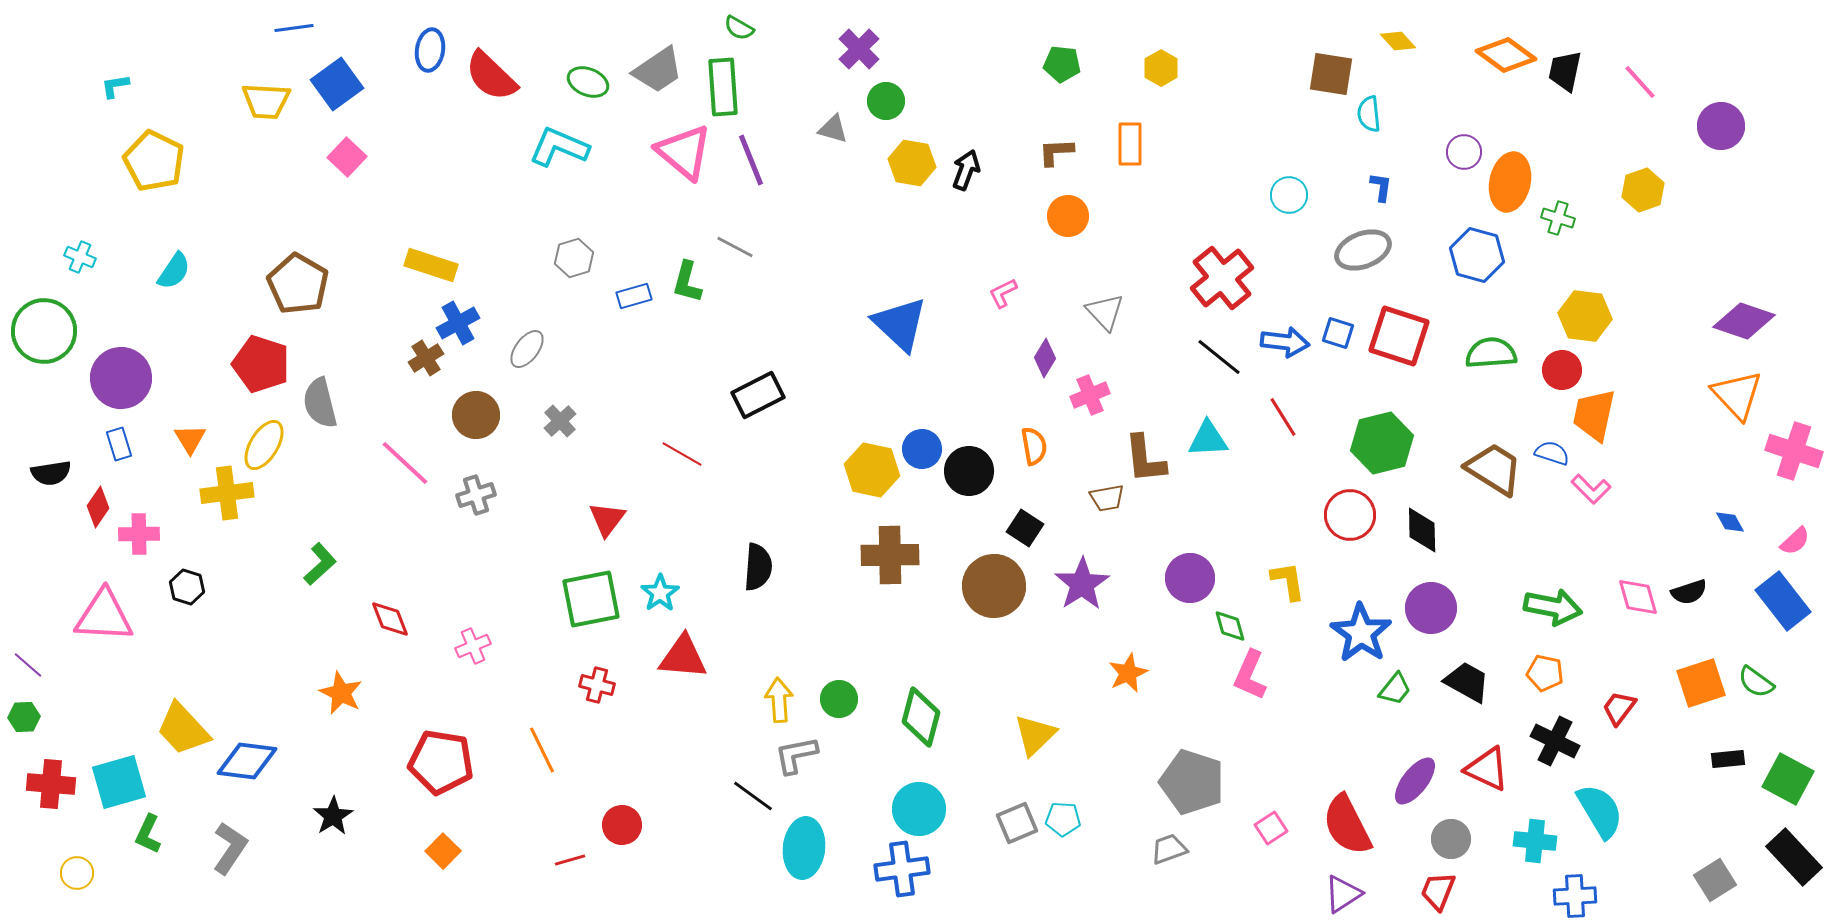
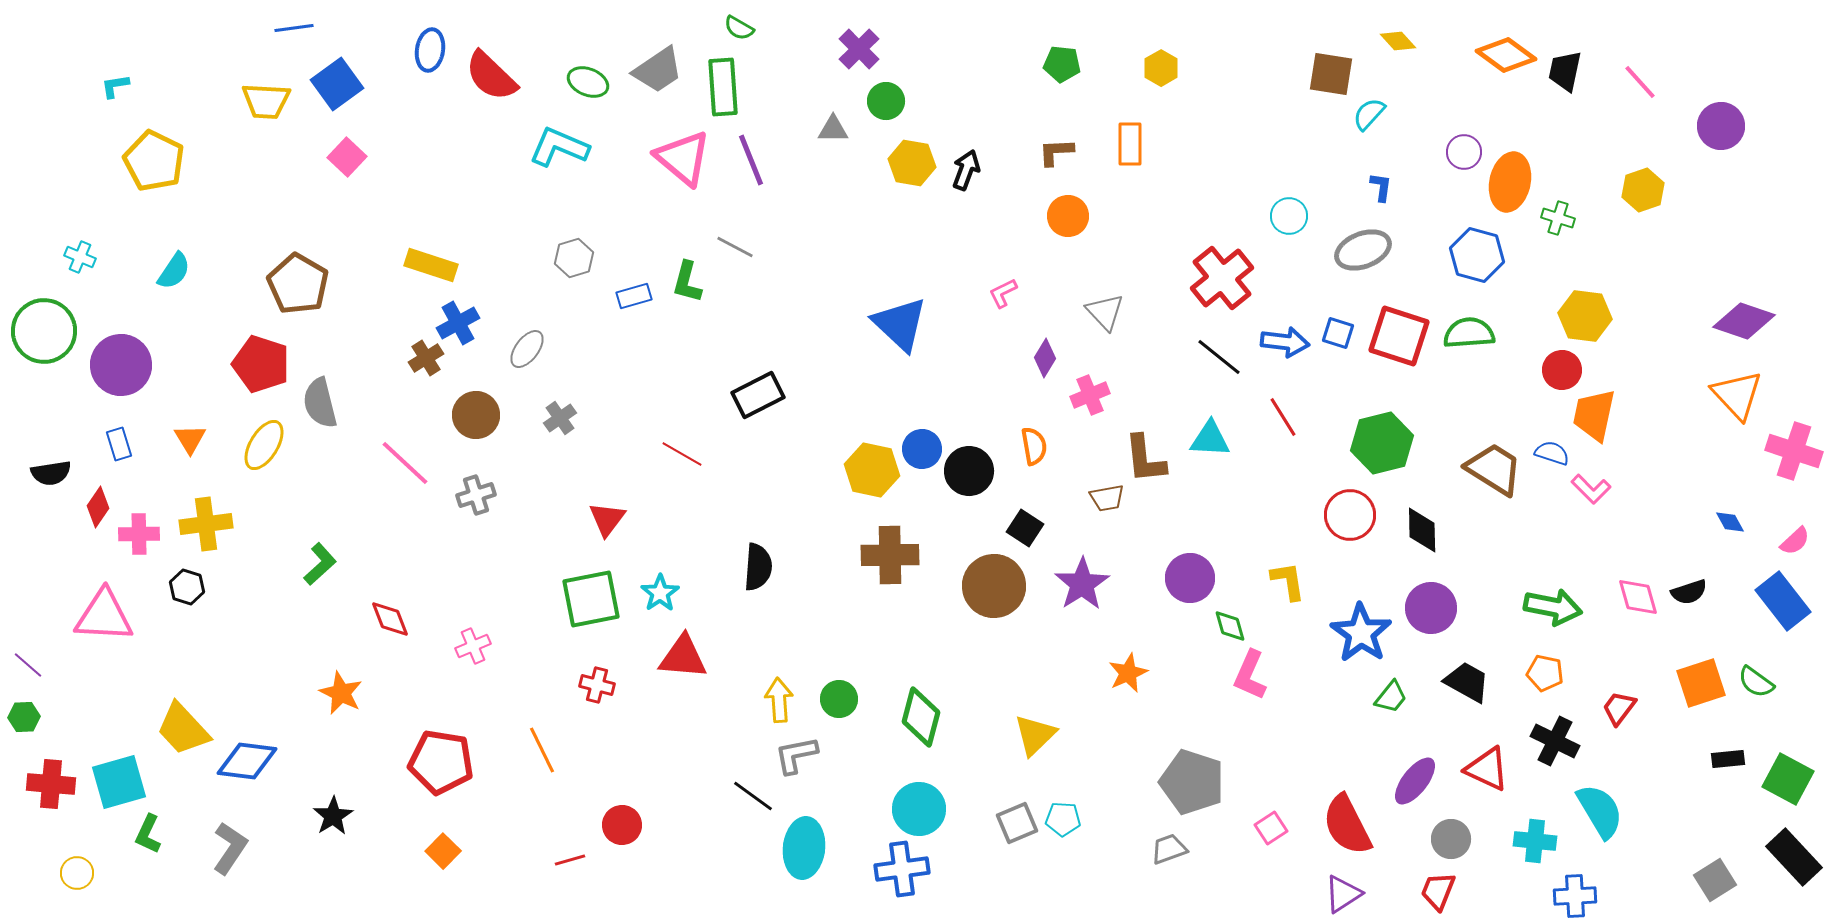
cyan semicircle at (1369, 114): rotated 48 degrees clockwise
gray triangle at (833, 129): rotated 16 degrees counterclockwise
pink triangle at (684, 152): moved 1 px left, 6 px down
cyan circle at (1289, 195): moved 21 px down
green semicircle at (1491, 353): moved 22 px left, 20 px up
purple circle at (121, 378): moved 13 px up
gray cross at (560, 421): moved 3 px up; rotated 8 degrees clockwise
cyan triangle at (1208, 439): moved 2 px right; rotated 6 degrees clockwise
yellow cross at (227, 493): moved 21 px left, 31 px down
green trapezoid at (1395, 689): moved 4 px left, 8 px down
